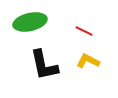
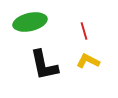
red line: rotated 48 degrees clockwise
